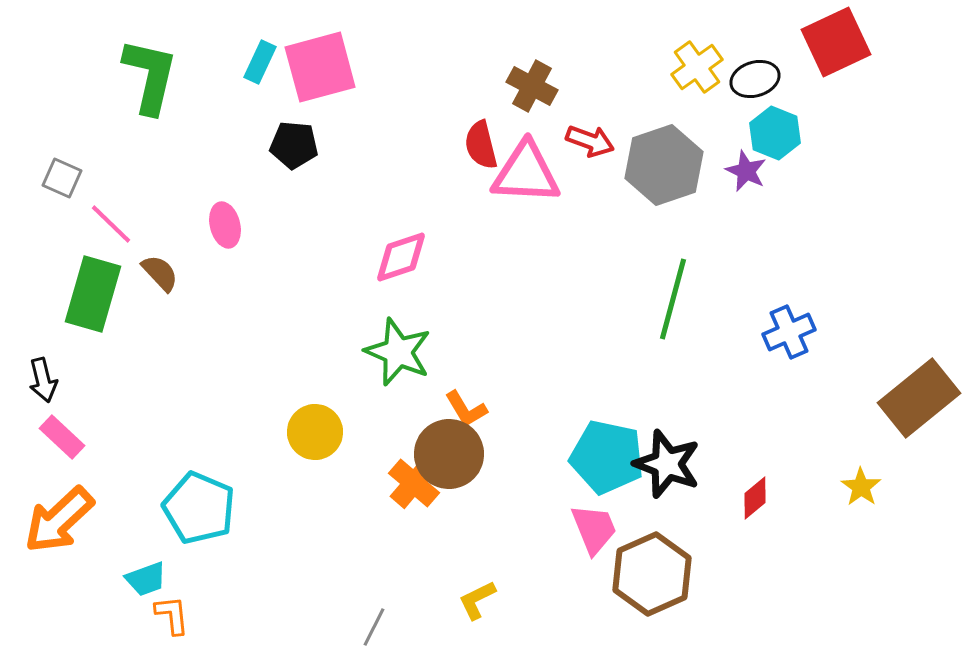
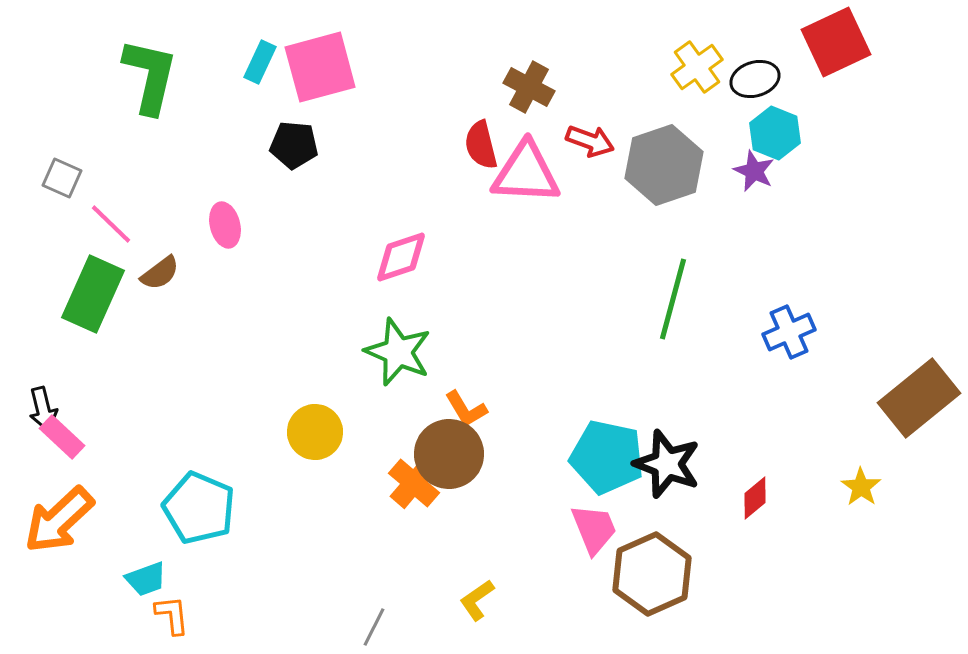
brown cross at (532, 86): moved 3 px left, 1 px down
purple star at (746, 171): moved 8 px right
brown semicircle at (160, 273): rotated 96 degrees clockwise
green rectangle at (93, 294): rotated 8 degrees clockwise
black arrow at (43, 380): moved 29 px down
yellow L-shape at (477, 600): rotated 9 degrees counterclockwise
